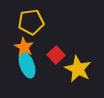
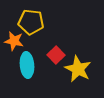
yellow pentagon: rotated 15 degrees clockwise
orange star: moved 10 px left, 6 px up; rotated 18 degrees counterclockwise
cyan ellipse: rotated 15 degrees clockwise
